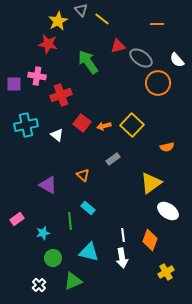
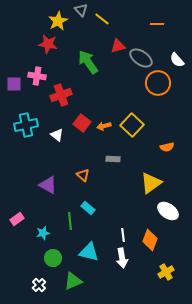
gray rectangle: rotated 40 degrees clockwise
